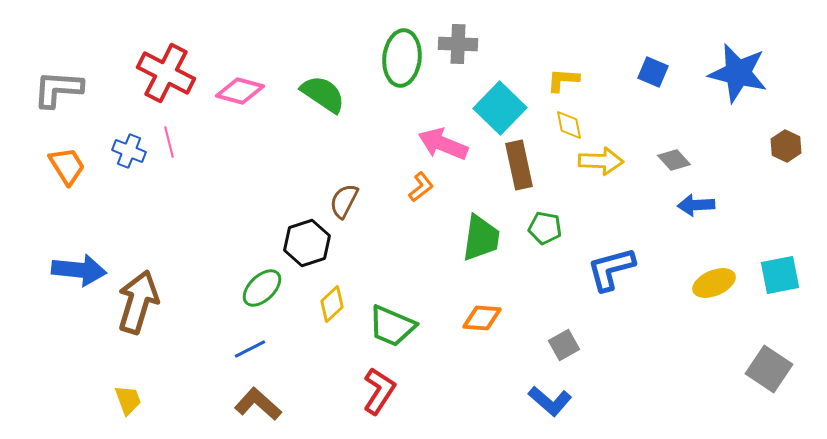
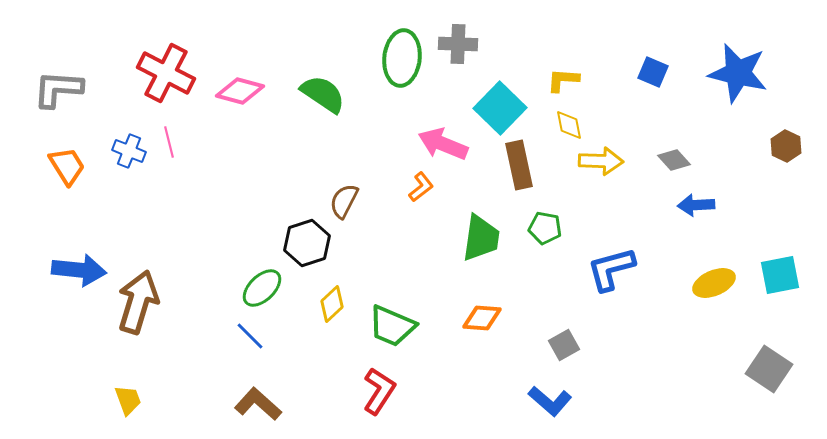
blue line at (250, 349): moved 13 px up; rotated 72 degrees clockwise
